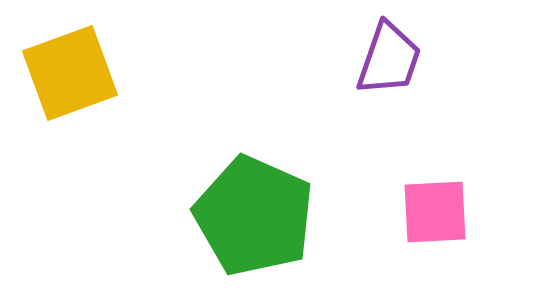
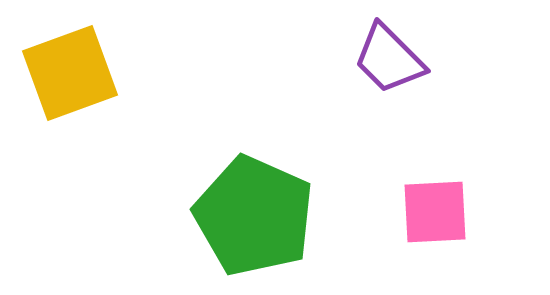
purple trapezoid: rotated 116 degrees clockwise
